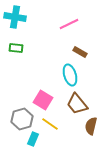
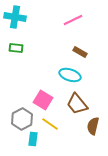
pink line: moved 4 px right, 4 px up
cyan ellipse: rotated 55 degrees counterclockwise
gray hexagon: rotated 10 degrees counterclockwise
brown semicircle: moved 2 px right
cyan rectangle: rotated 16 degrees counterclockwise
